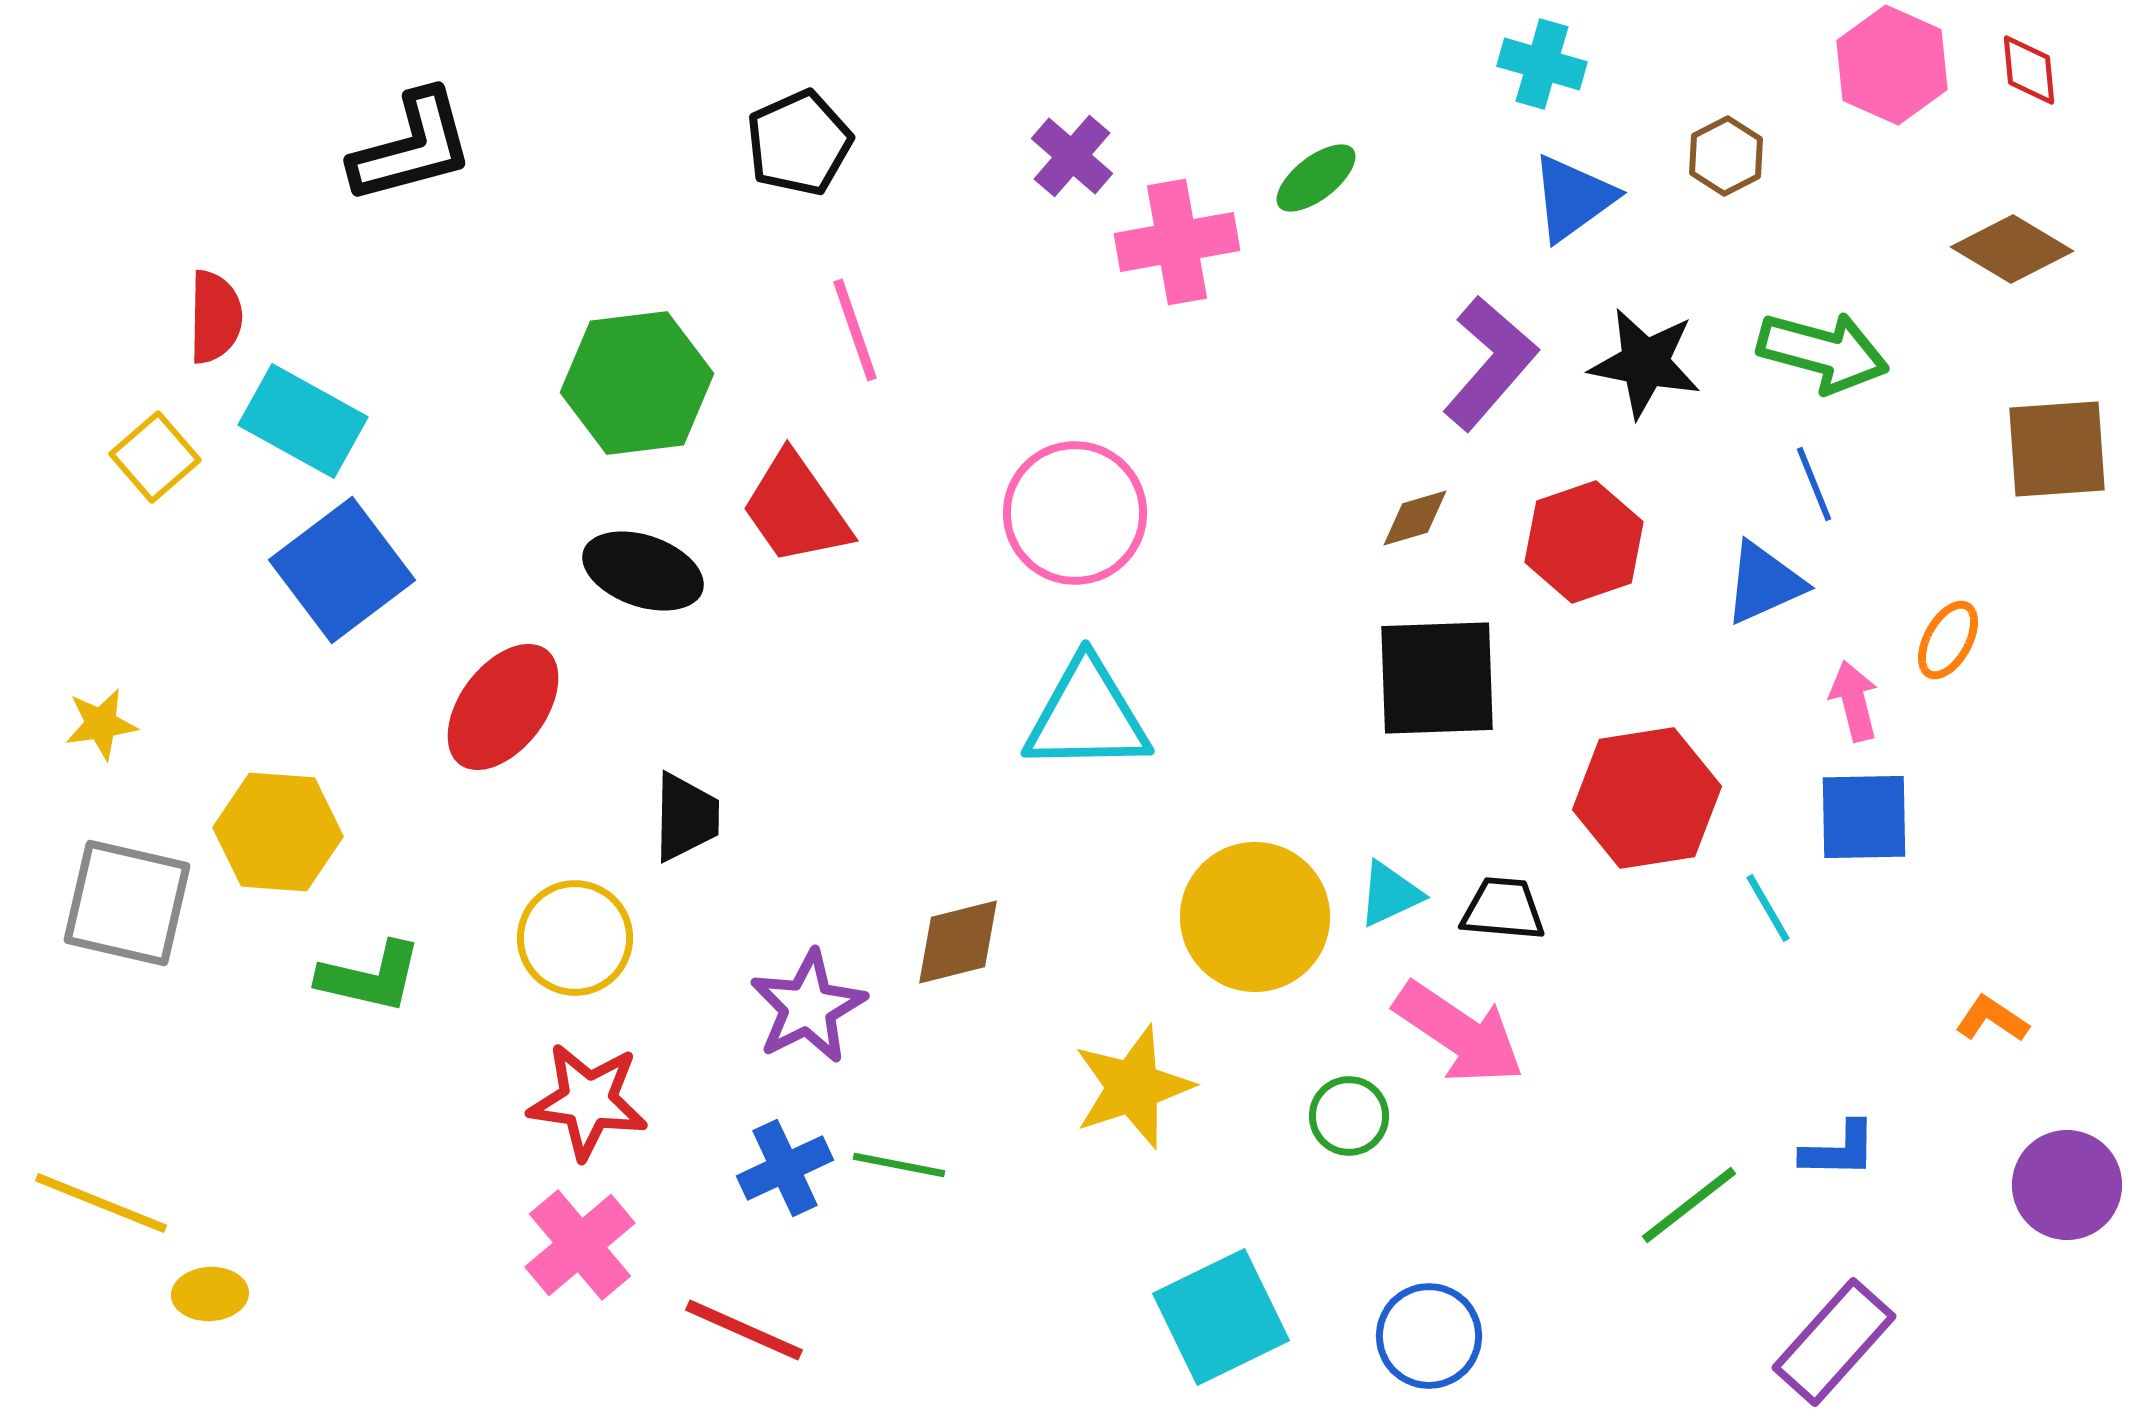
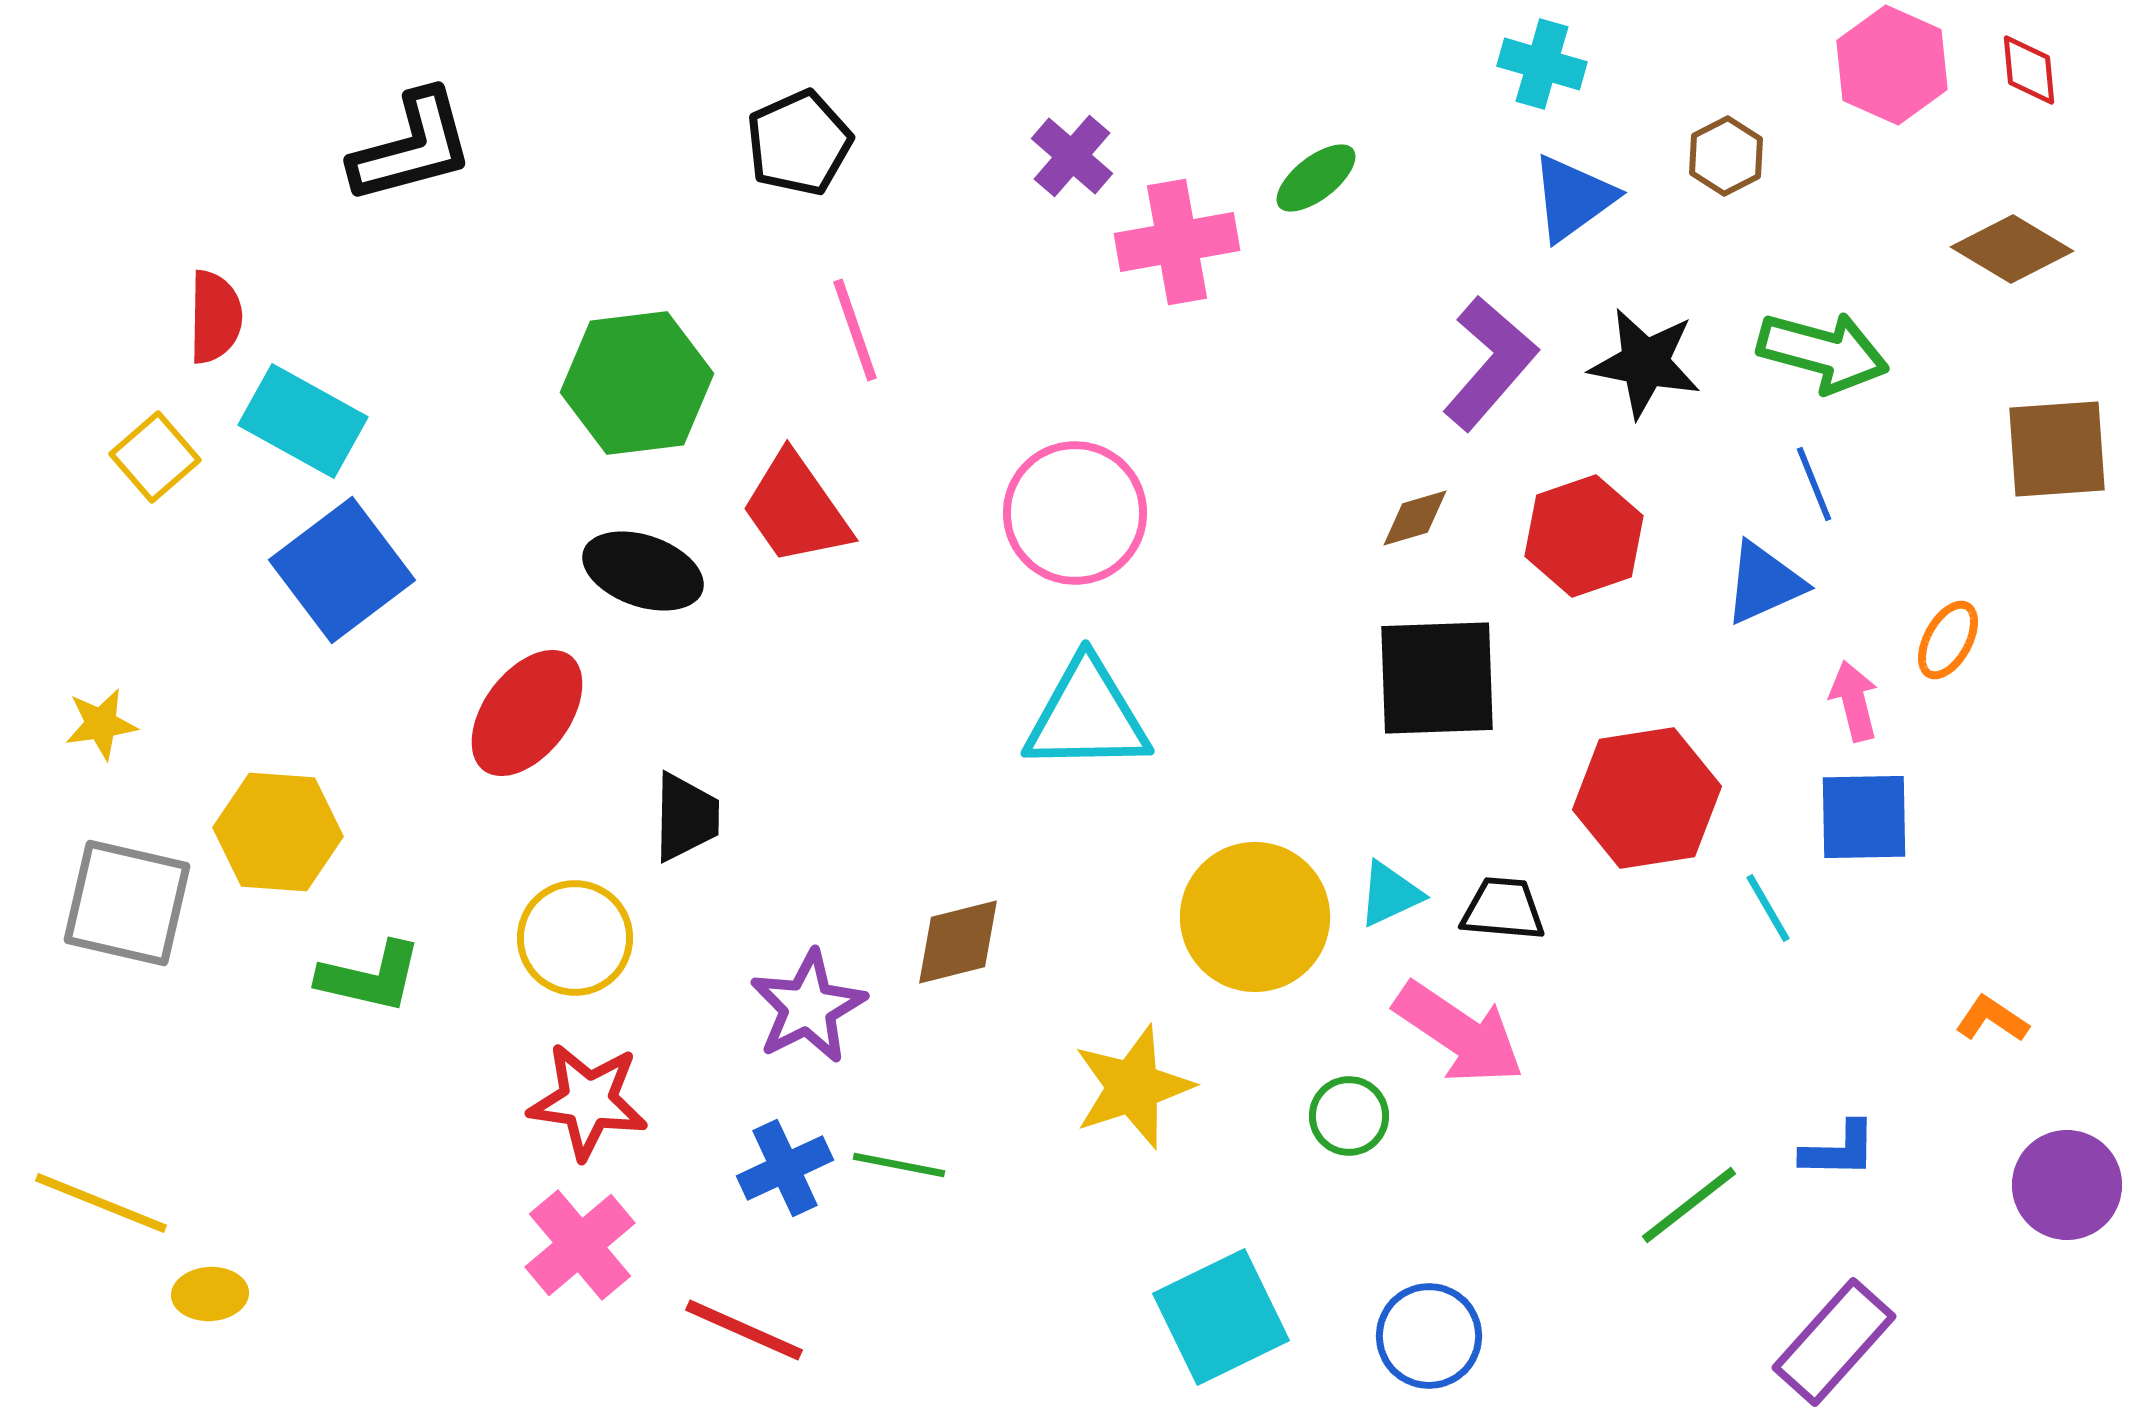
red hexagon at (1584, 542): moved 6 px up
red ellipse at (503, 707): moved 24 px right, 6 px down
